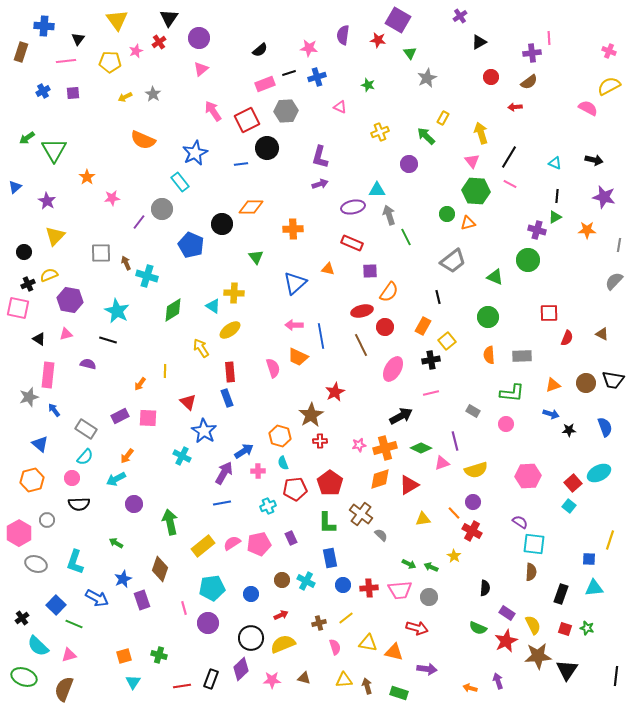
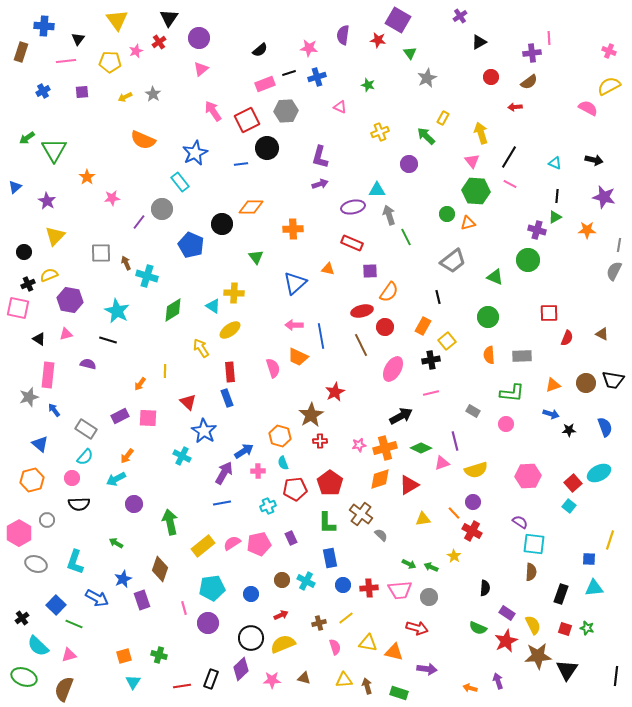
purple square at (73, 93): moved 9 px right, 1 px up
gray semicircle at (614, 281): moved 10 px up; rotated 18 degrees counterclockwise
